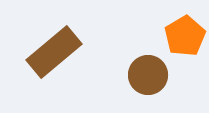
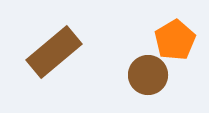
orange pentagon: moved 10 px left, 4 px down
